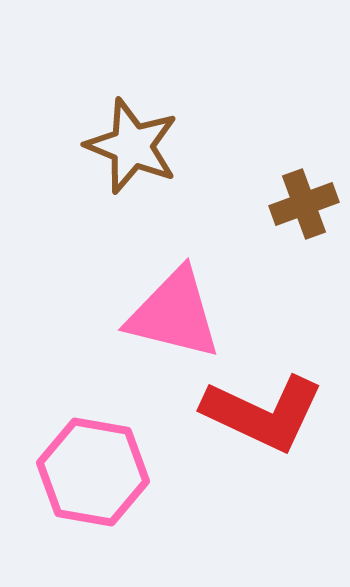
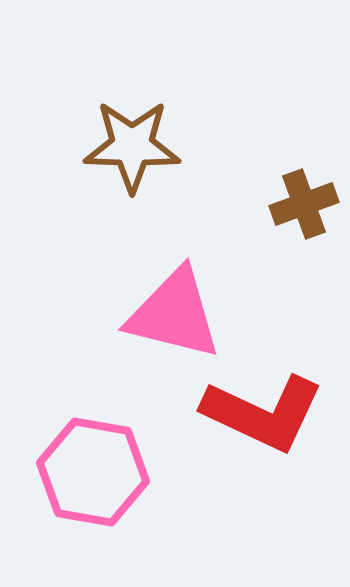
brown star: rotated 20 degrees counterclockwise
